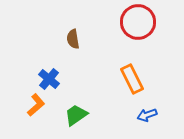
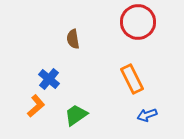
orange L-shape: moved 1 px down
